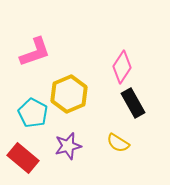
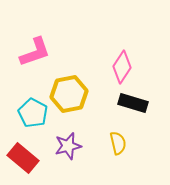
yellow hexagon: rotated 12 degrees clockwise
black rectangle: rotated 44 degrees counterclockwise
yellow semicircle: rotated 135 degrees counterclockwise
